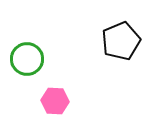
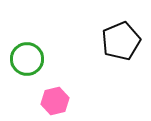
pink hexagon: rotated 16 degrees counterclockwise
